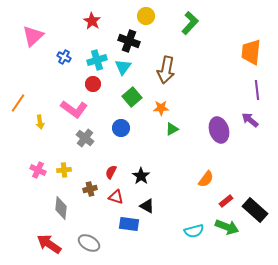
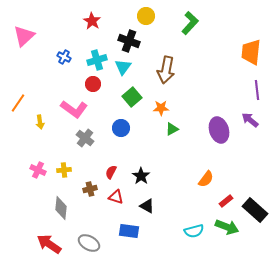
pink triangle: moved 9 px left
blue rectangle: moved 7 px down
